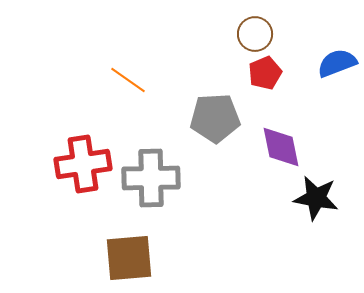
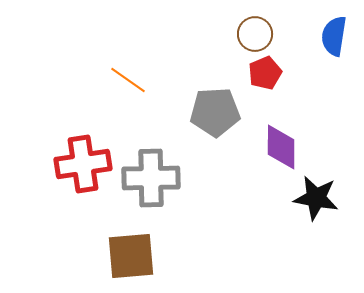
blue semicircle: moved 3 px left, 27 px up; rotated 60 degrees counterclockwise
gray pentagon: moved 6 px up
purple diamond: rotated 12 degrees clockwise
brown square: moved 2 px right, 2 px up
